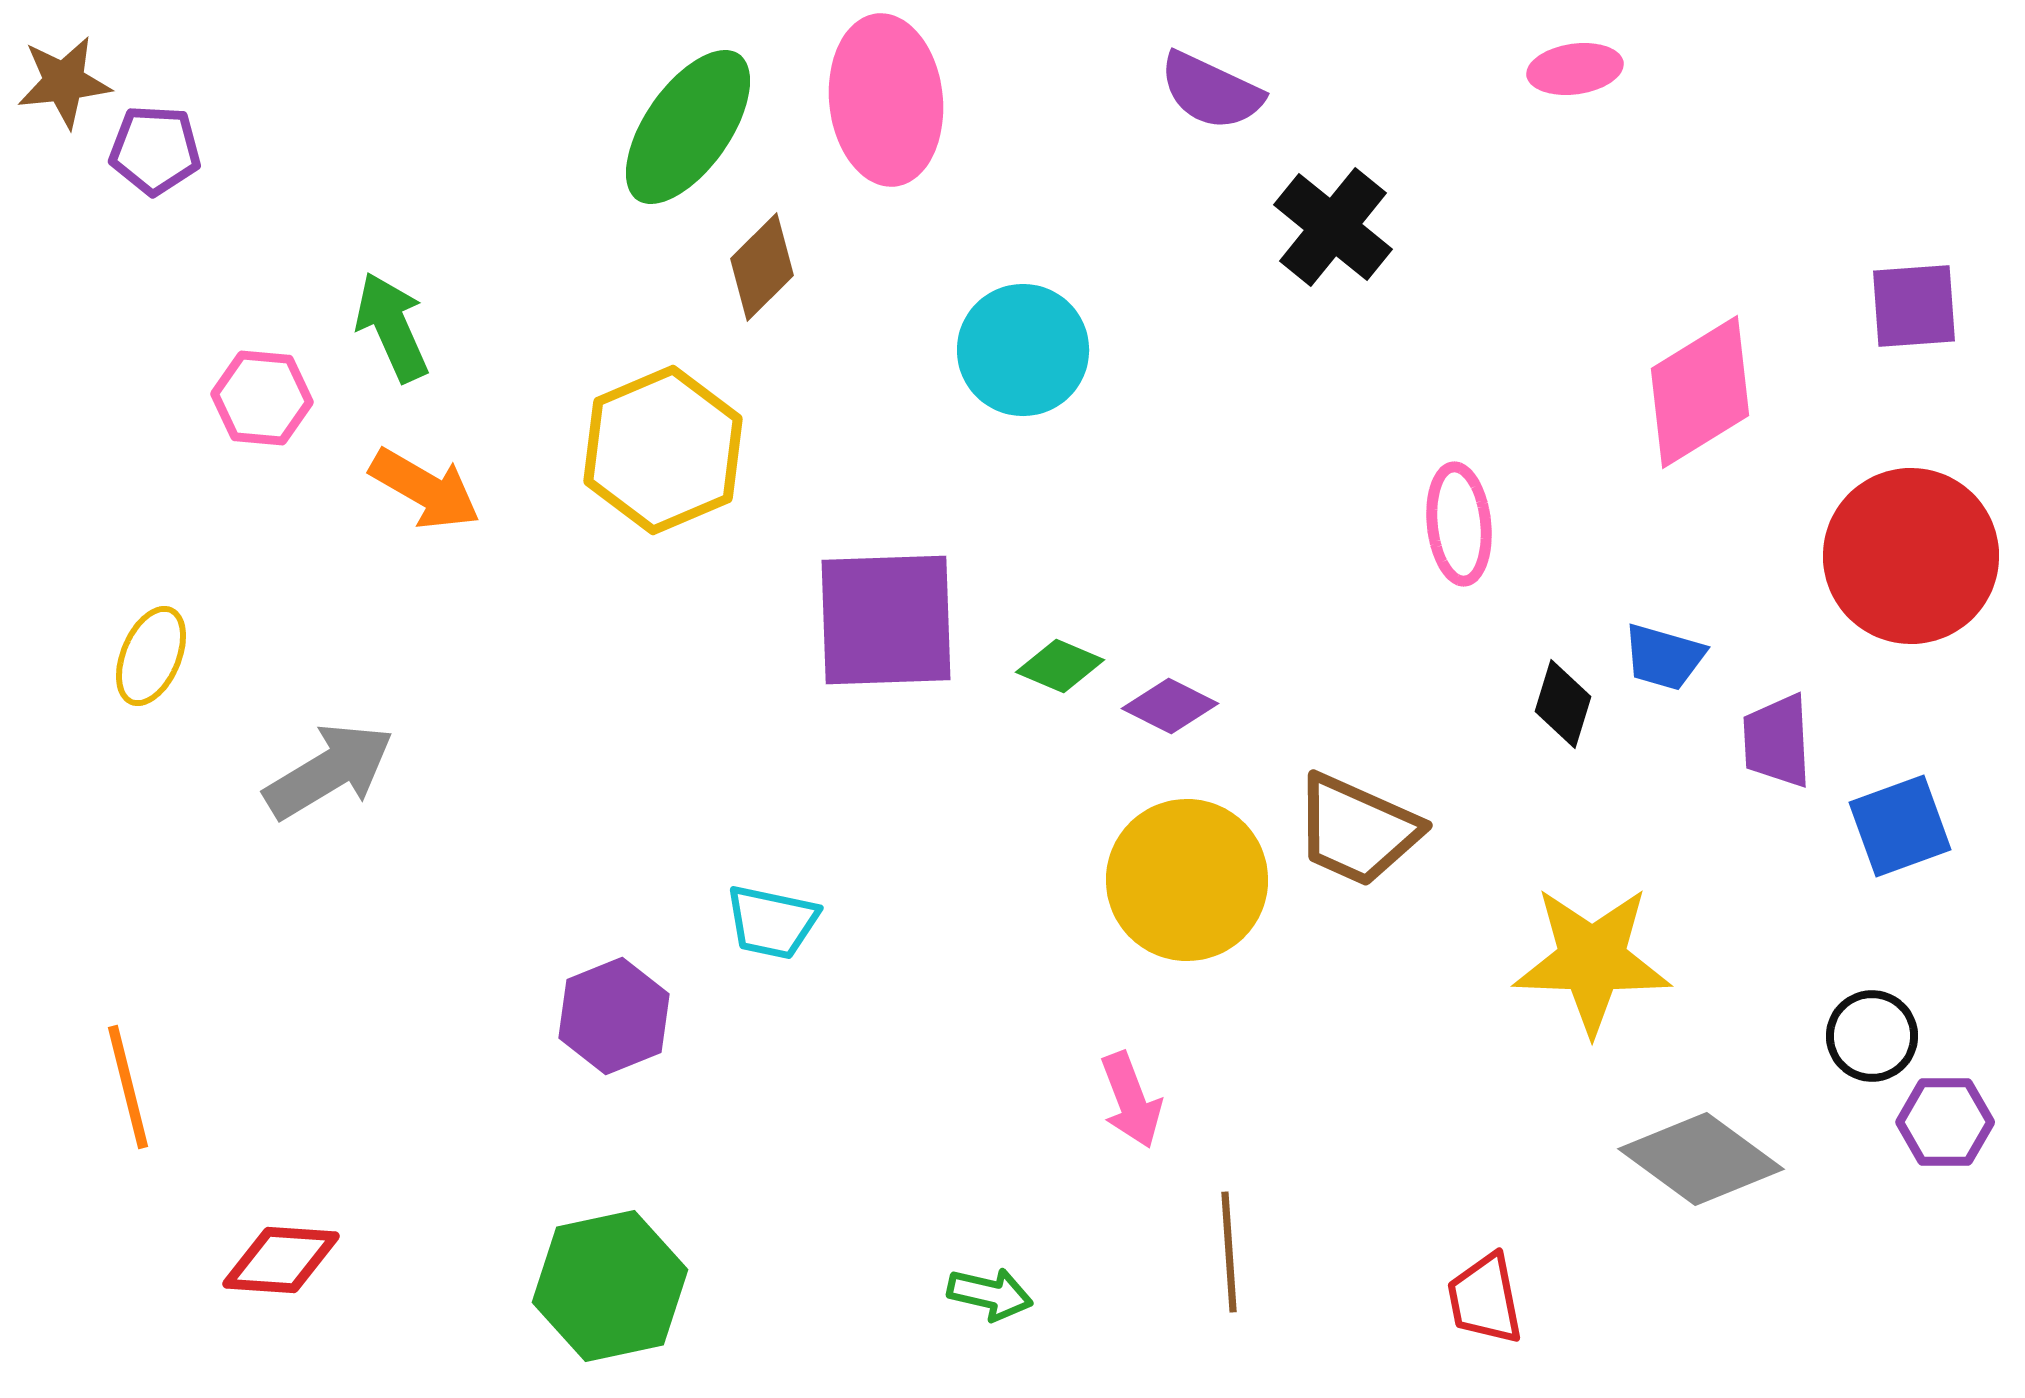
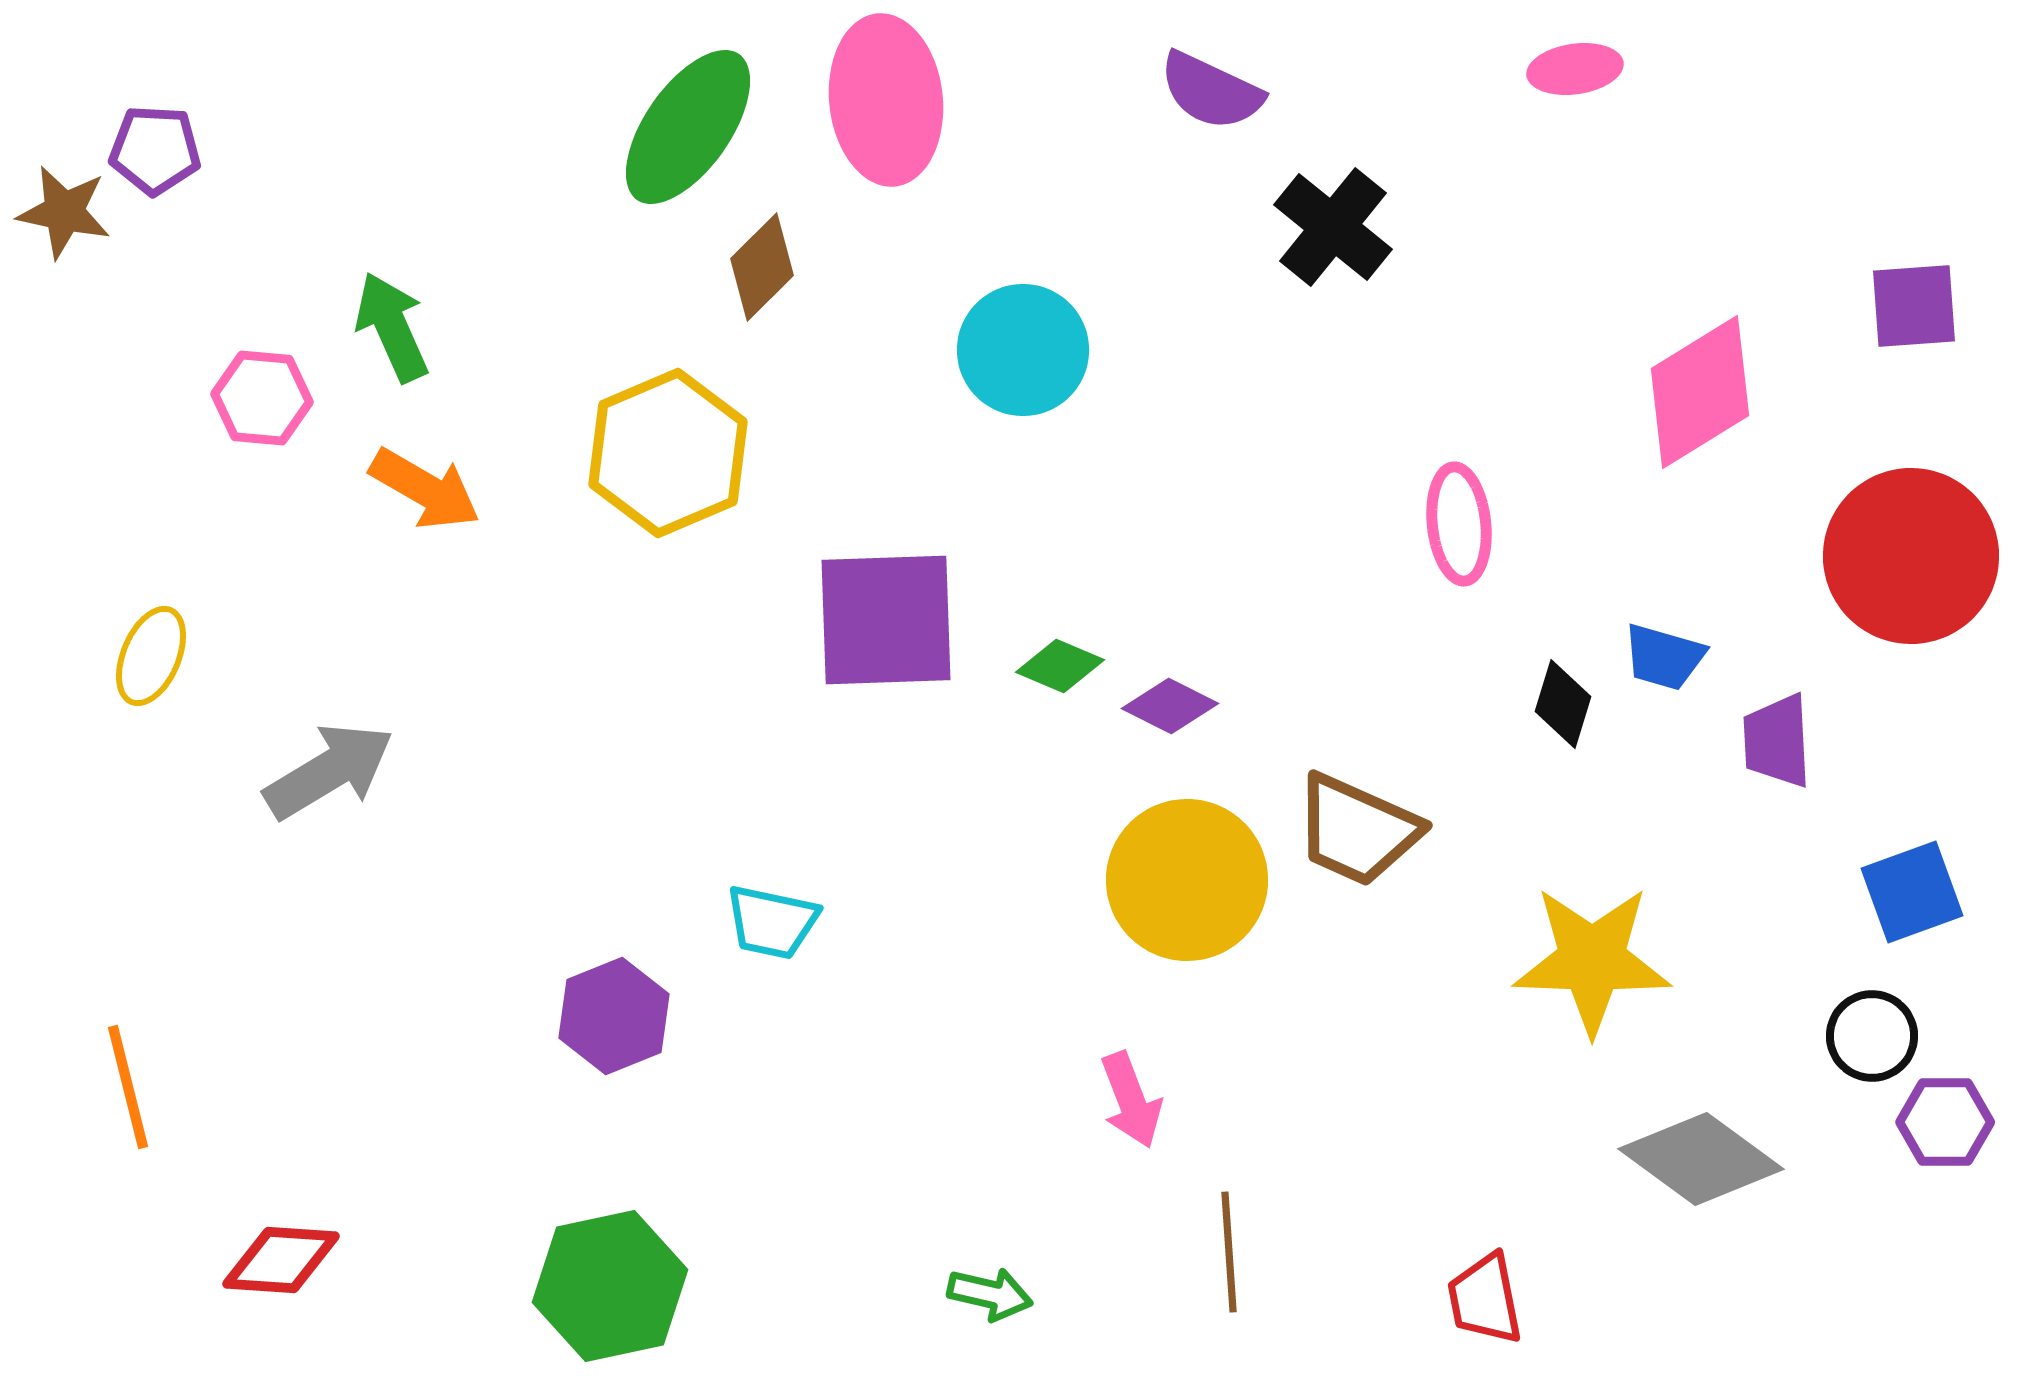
brown star at (64, 82): moved 130 px down; rotated 18 degrees clockwise
yellow hexagon at (663, 450): moved 5 px right, 3 px down
blue square at (1900, 826): moved 12 px right, 66 px down
